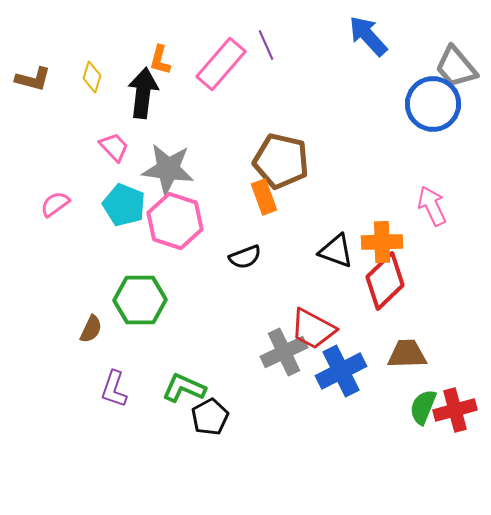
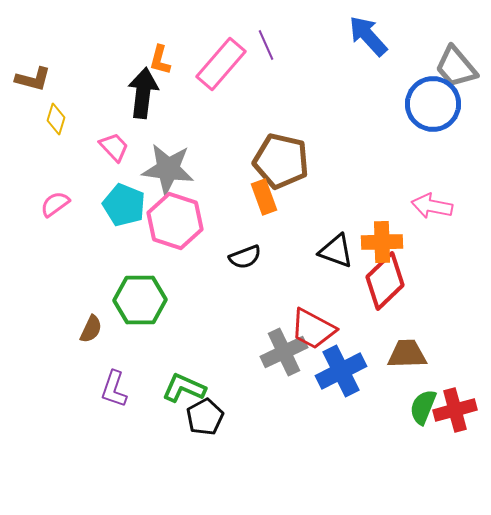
yellow diamond: moved 36 px left, 42 px down
pink arrow: rotated 54 degrees counterclockwise
black pentagon: moved 5 px left
